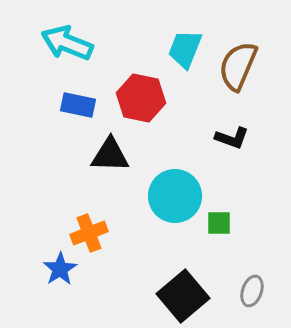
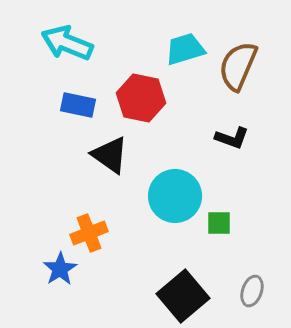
cyan trapezoid: rotated 51 degrees clockwise
black triangle: rotated 33 degrees clockwise
